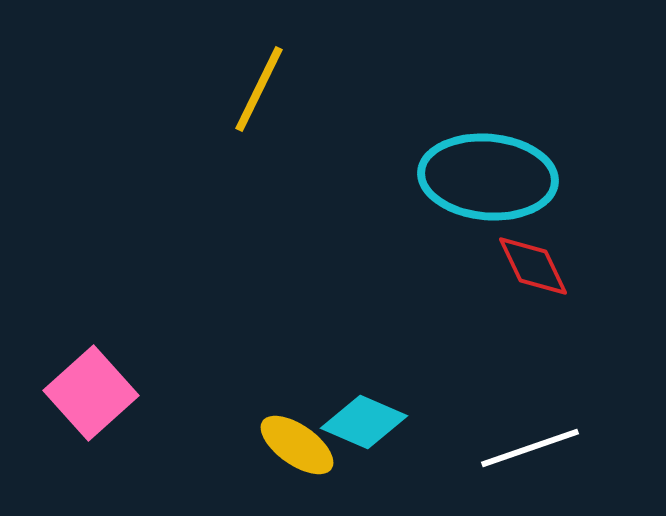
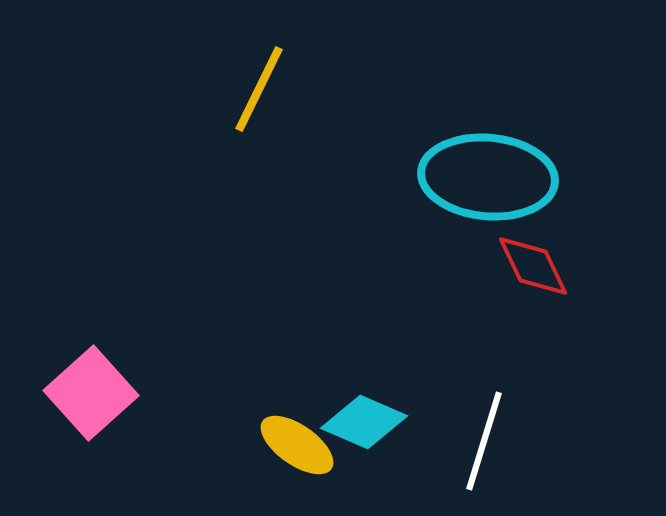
white line: moved 46 px left, 7 px up; rotated 54 degrees counterclockwise
